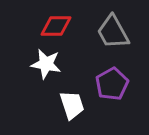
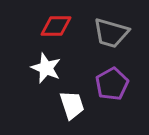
gray trapezoid: moved 2 px left, 1 px down; rotated 45 degrees counterclockwise
white star: moved 4 px down; rotated 12 degrees clockwise
